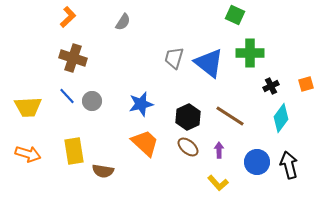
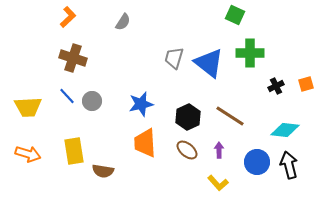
black cross: moved 5 px right
cyan diamond: moved 4 px right, 12 px down; rotated 60 degrees clockwise
orange trapezoid: rotated 136 degrees counterclockwise
brown ellipse: moved 1 px left, 3 px down
